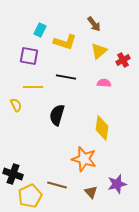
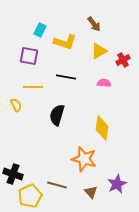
yellow triangle: rotated 12 degrees clockwise
purple star: rotated 12 degrees counterclockwise
